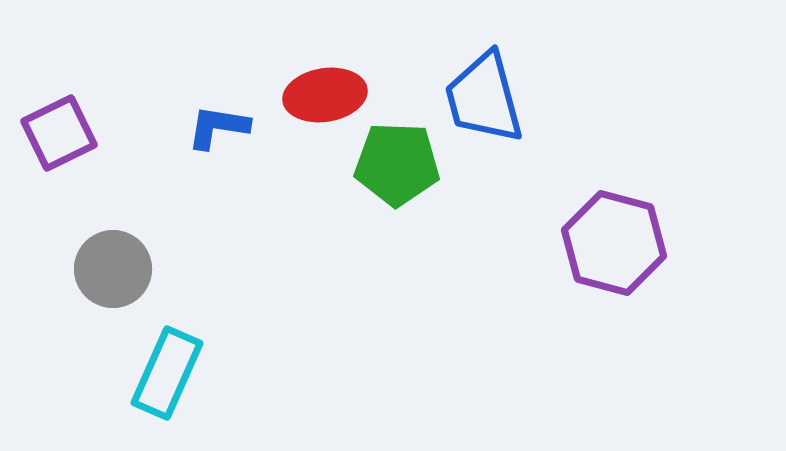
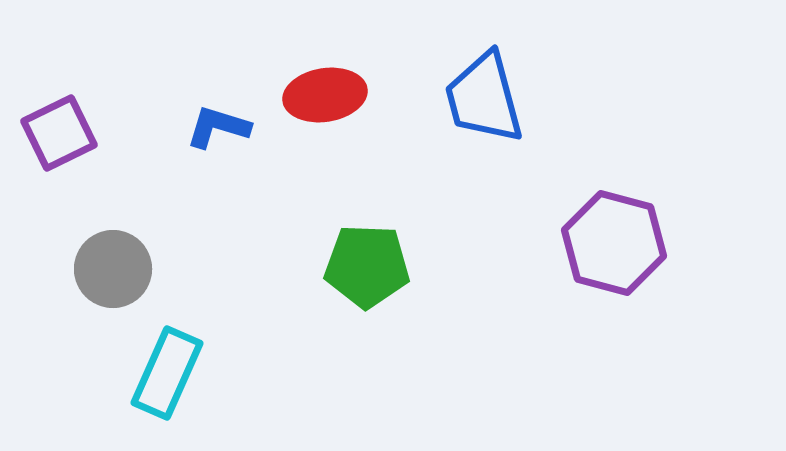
blue L-shape: rotated 8 degrees clockwise
green pentagon: moved 30 px left, 102 px down
